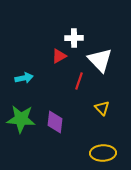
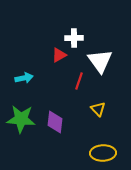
red triangle: moved 1 px up
white triangle: moved 1 px down; rotated 8 degrees clockwise
yellow triangle: moved 4 px left, 1 px down
